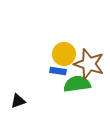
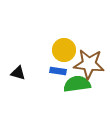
yellow circle: moved 4 px up
brown star: rotated 12 degrees counterclockwise
black triangle: moved 28 px up; rotated 35 degrees clockwise
